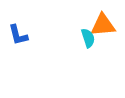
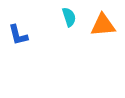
cyan semicircle: moved 19 px left, 21 px up
